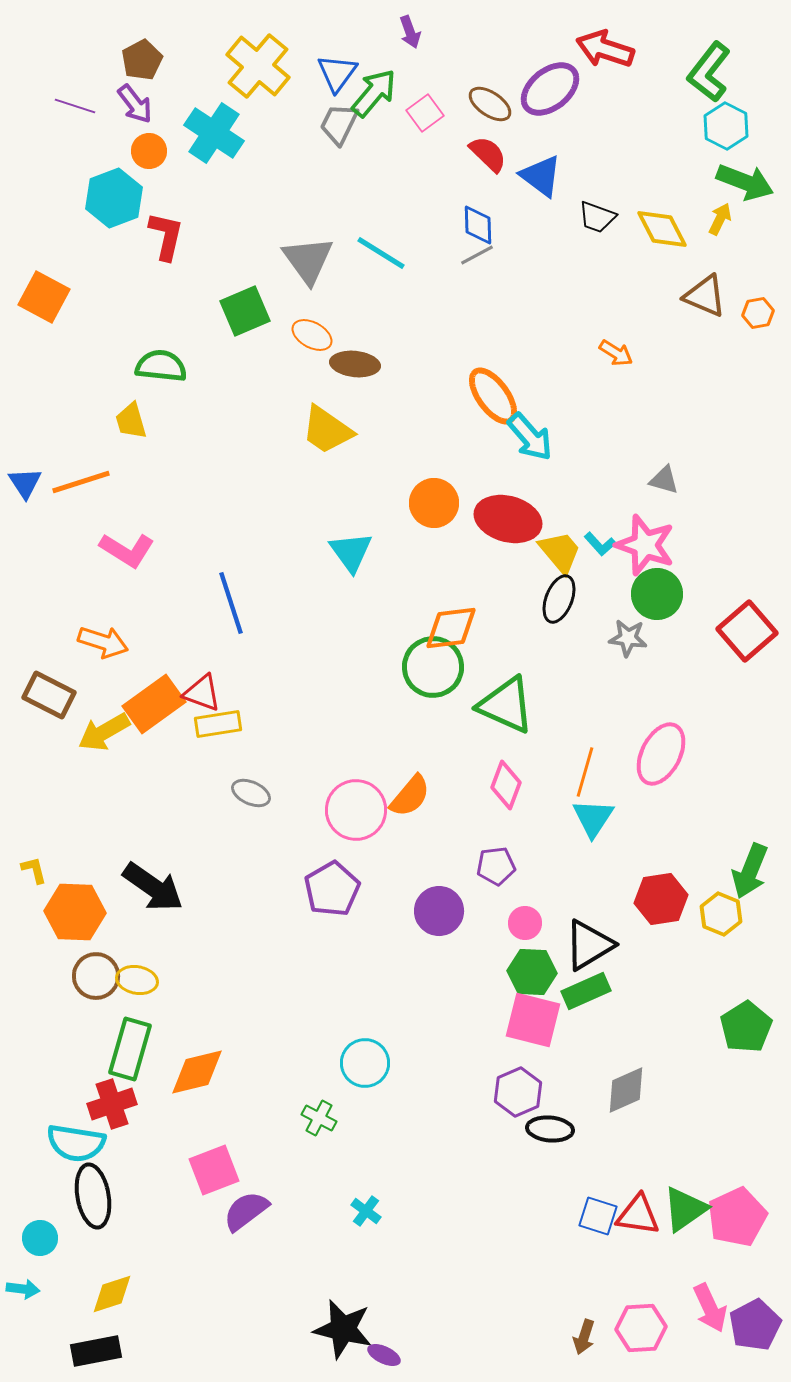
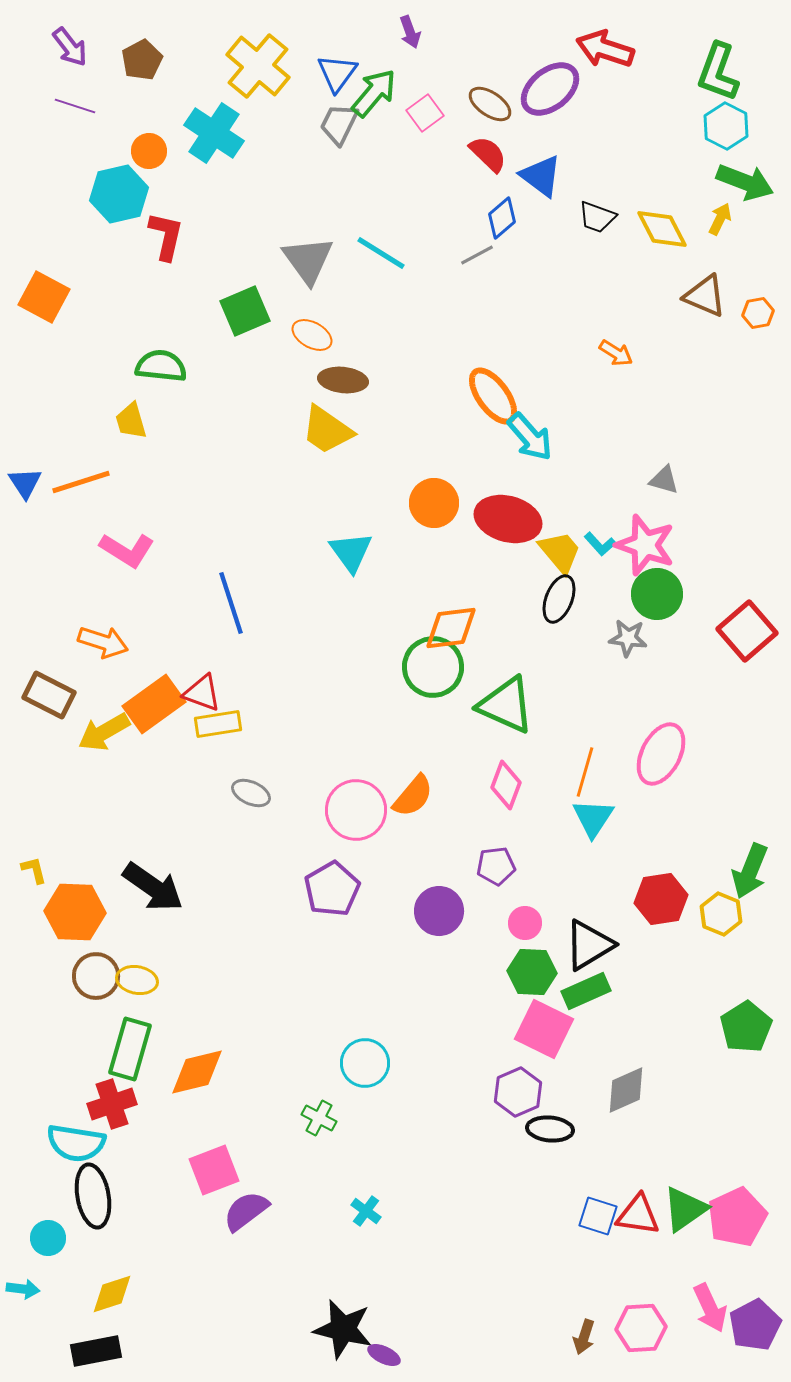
green L-shape at (709, 72): moved 9 px right; rotated 18 degrees counterclockwise
purple arrow at (135, 104): moved 65 px left, 57 px up
cyan hexagon at (114, 198): moved 5 px right, 4 px up; rotated 8 degrees clockwise
blue diamond at (478, 225): moved 24 px right, 7 px up; rotated 51 degrees clockwise
brown ellipse at (355, 364): moved 12 px left, 16 px down
orange semicircle at (410, 796): moved 3 px right
pink square at (533, 1020): moved 11 px right, 9 px down; rotated 12 degrees clockwise
cyan circle at (40, 1238): moved 8 px right
